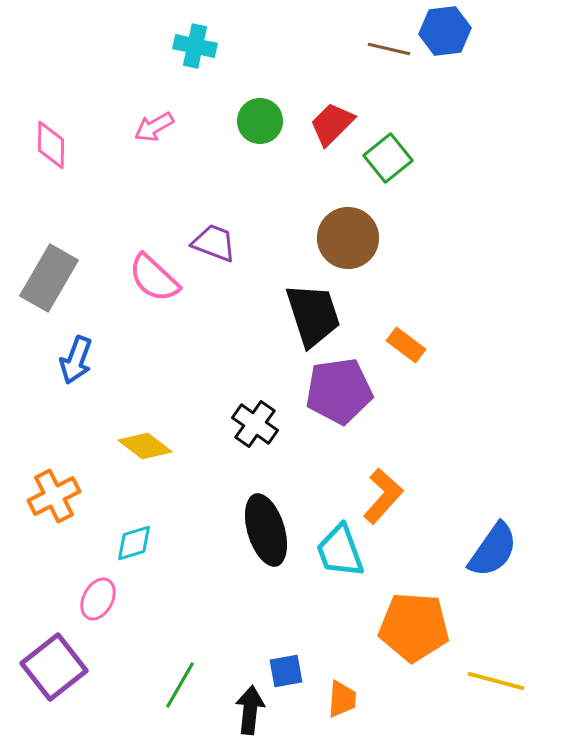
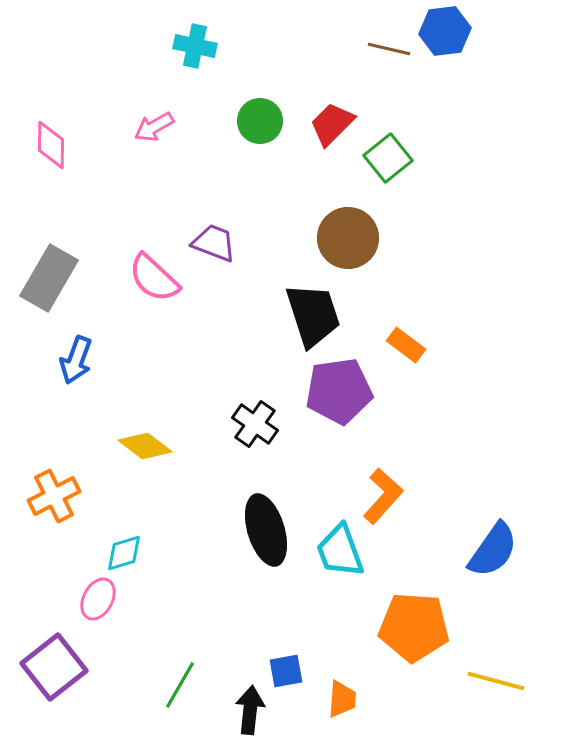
cyan diamond: moved 10 px left, 10 px down
